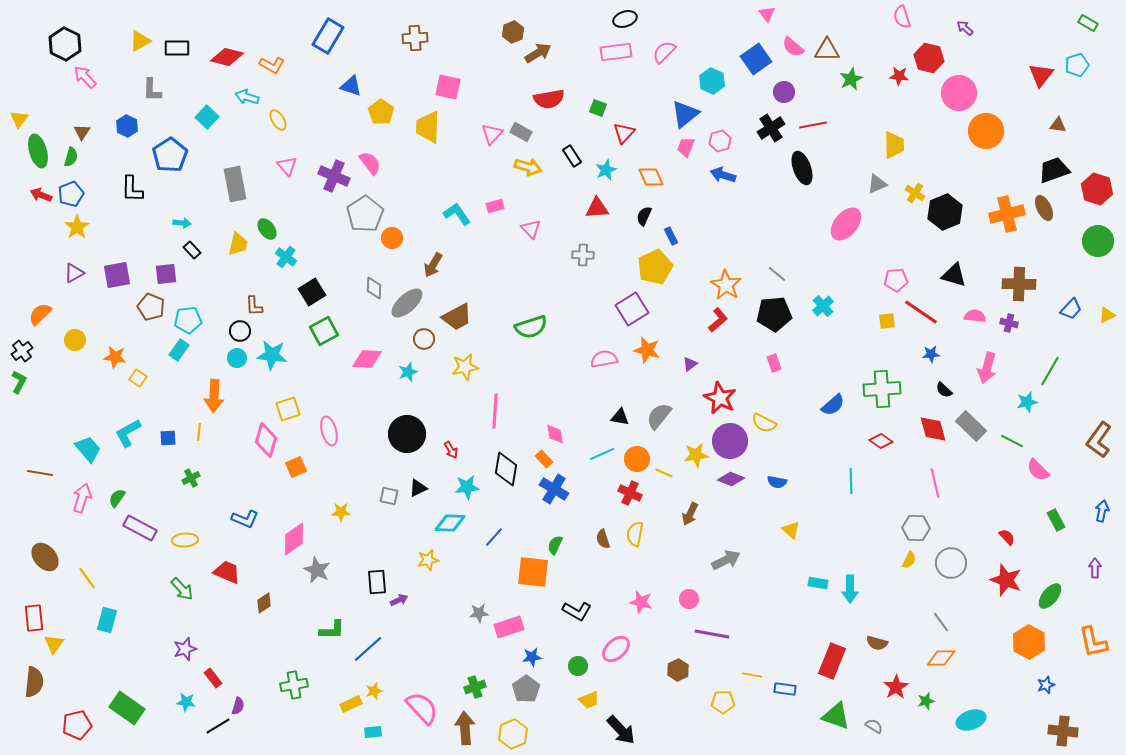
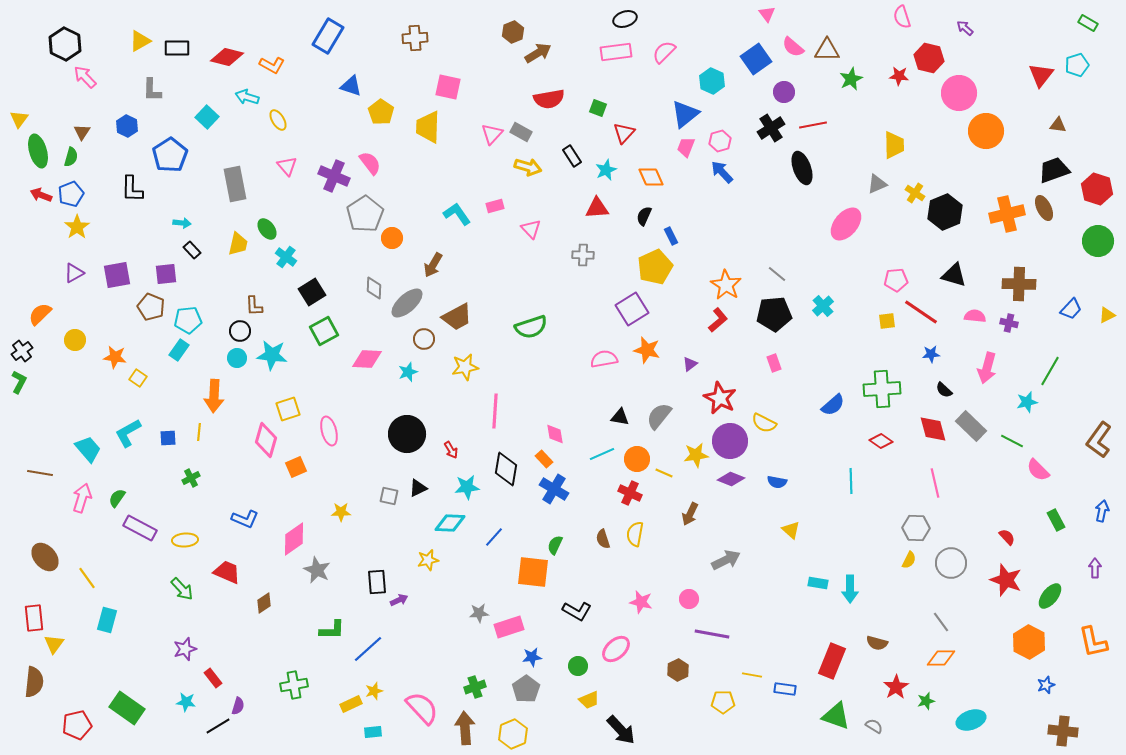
blue arrow at (723, 175): moved 1 px left, 3 px up; rotated 30 degrees clockwise
